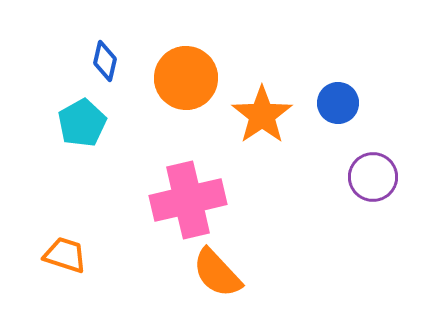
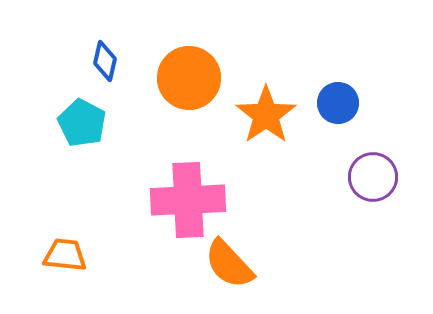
orange circle: moved 3 px right
orange star: moved 4 px right
cyan pentagon: rotated 15 degrees counterclockwise
pink cross: rotated 10 degrees clockwise
orange trapezoid: rotated 12 degrees counterclockwise
orange semicircle: moved 12 px right, 9 px up
